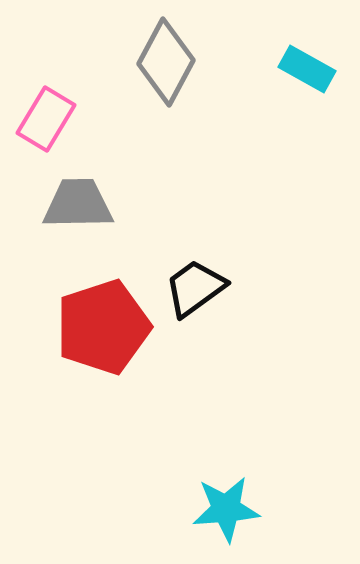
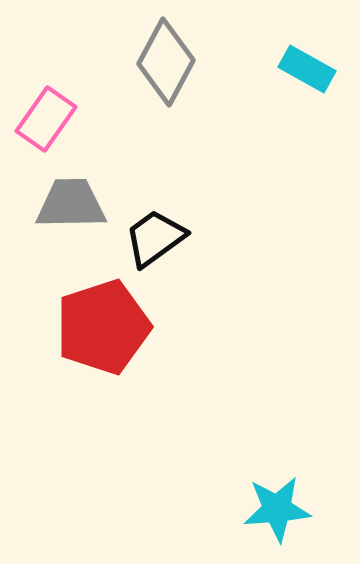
pink rectangle: rotated 4 degrees clockwise
gray trapezoid: moved 7 px left
black trapezoid: moved 40 px left, 50 px up
cyan star: moved 51 px right
